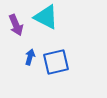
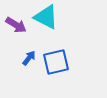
purple arrow: rotated 35 degrees counterclockwise
blue arrow: moved 1 px left, 1 px down; rotated 21 degrees clockwise
